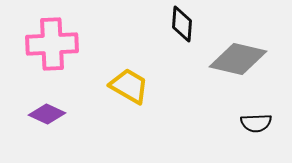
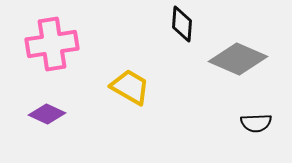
pink cross: rotated 6 degrees counterclockwise
gray diamond: rotated 10 degrees clockwise
yellow trapezoid: moved 1 px right, 1 px down
